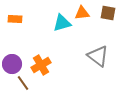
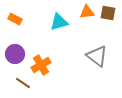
orange triangle: moved 5 px right, 1 px up
orange rectangle: rotated 24 degrees clockwise
cyan triangle: moved 3 px left, 1 px up
gray triangle: moved 1 px left
purple circle: moved 3 px right, 10 px up
brown line: rotated 21 degrees counterclockwise
